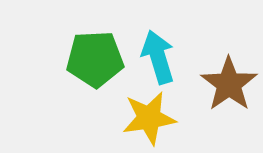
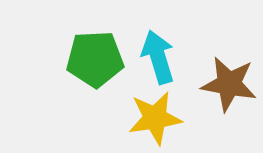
brown star: rotated 26 degrees counterclockwise
yellow star: moved 6 px right
